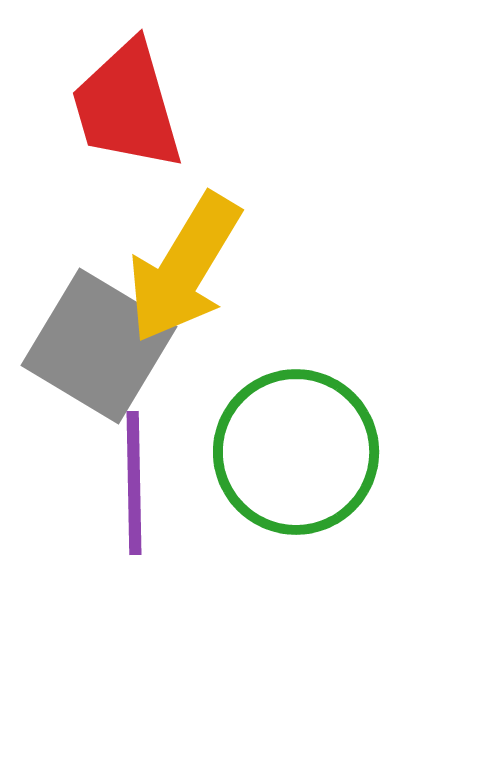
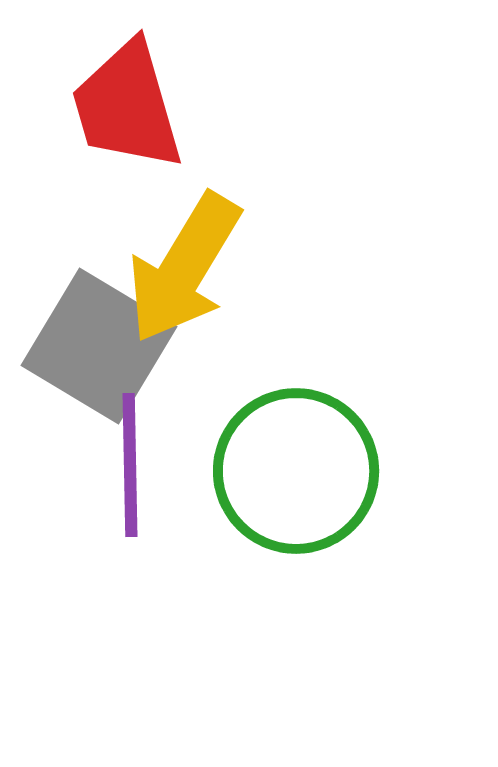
green circle: moved 19 px down
purple line: moved 4 px left, 18 px up
